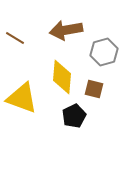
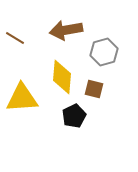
yellow triangle: rotated 24 degrees counterclockwise
